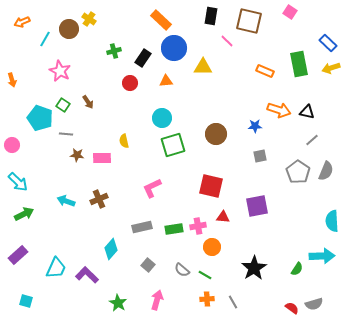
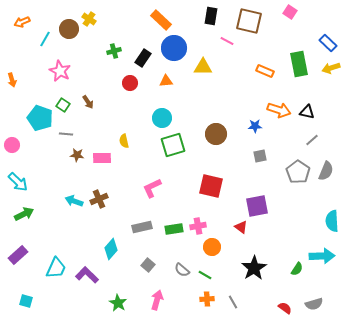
pink line at (227, 41): rotated 16 degrees counterclockwise
cyan arrow at (66, 201): moved 8 px right
red triangle at (223, 217): moved 18 px right, 10 px down; rotated 32 degrees clockwise
red semicircle at (292, 308): moved 7 px left
